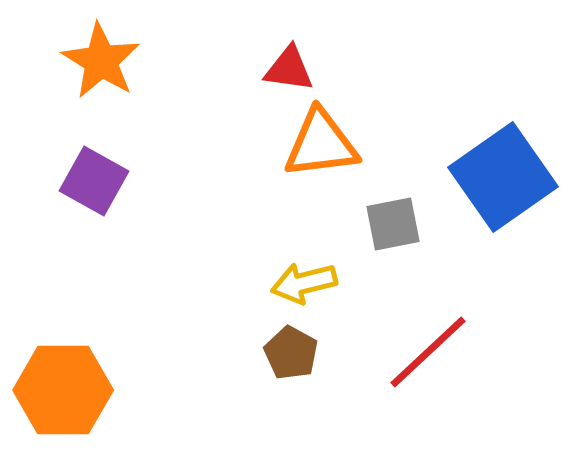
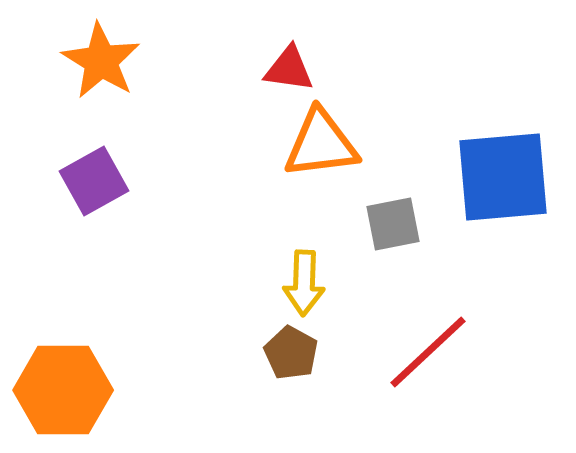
blue square: rotated 30 degrees clockwise
purple square: rotated 32 degrees clockwise
yellow arrow: rotated 74 degrees counterclockwise
